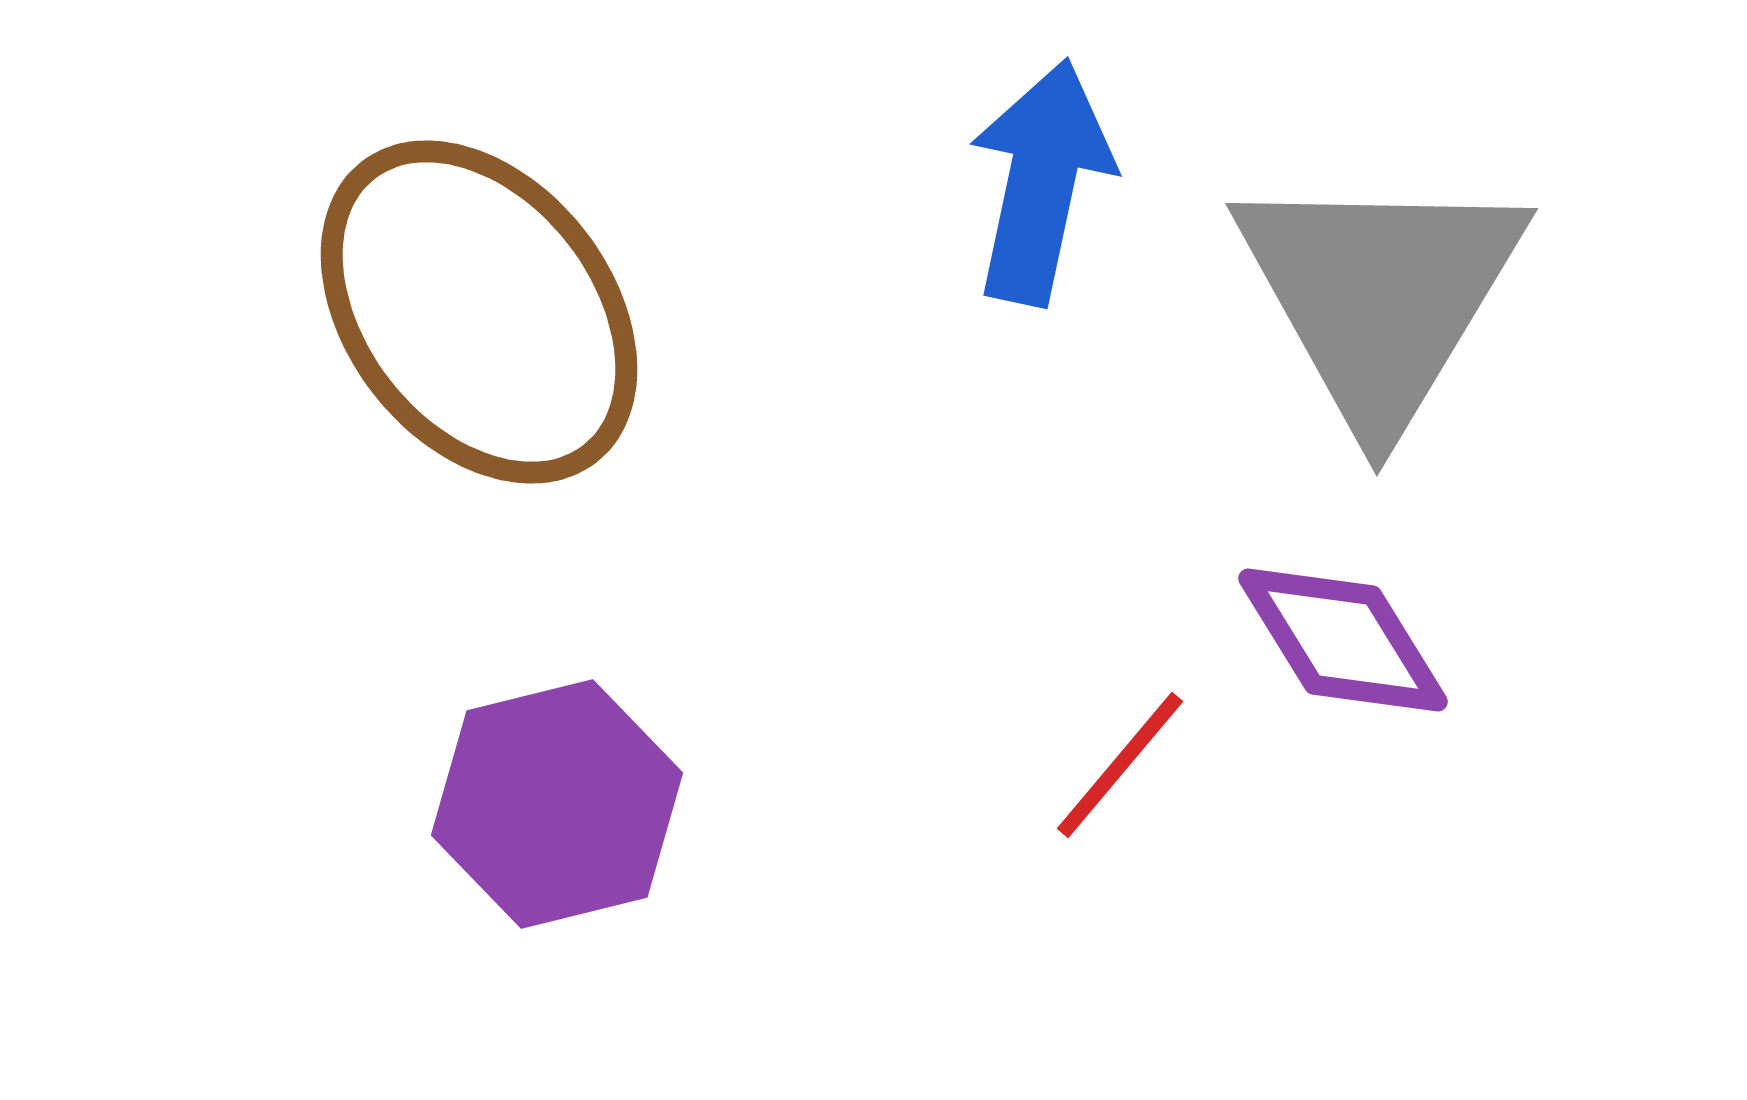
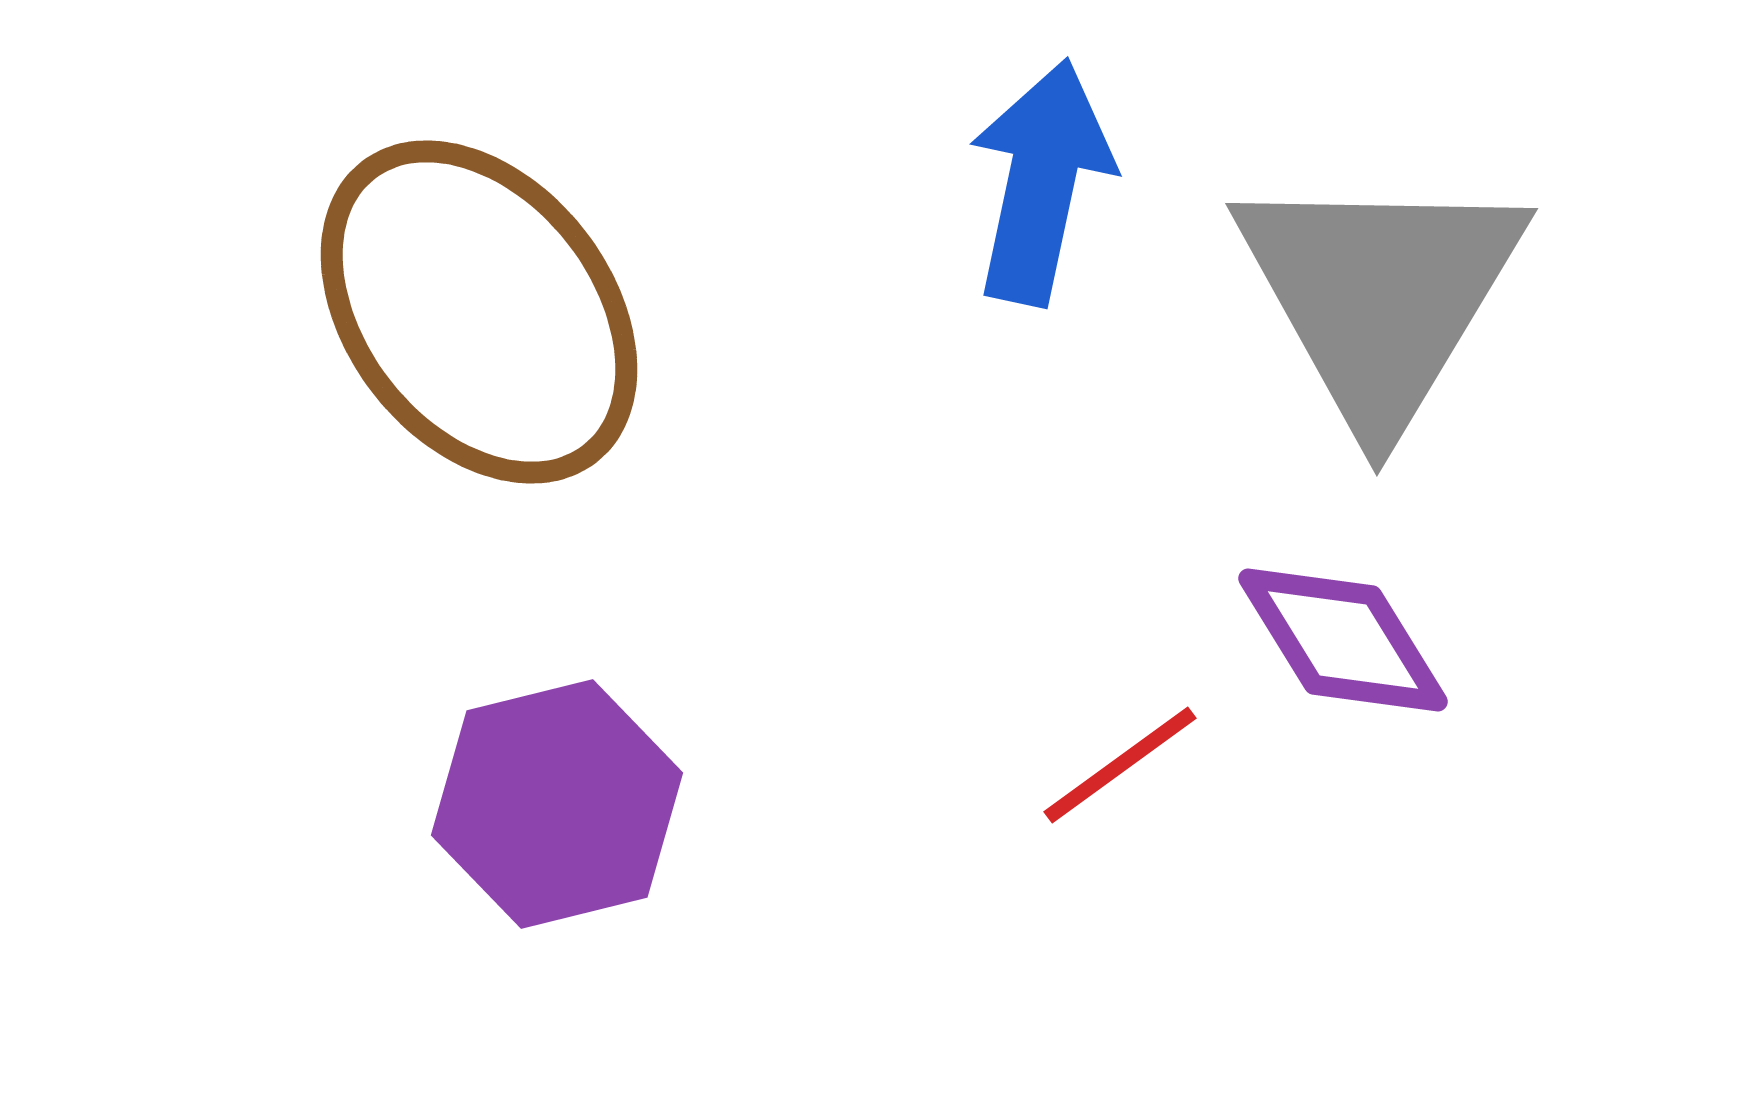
red line: rotated 14 degrees clockwise
